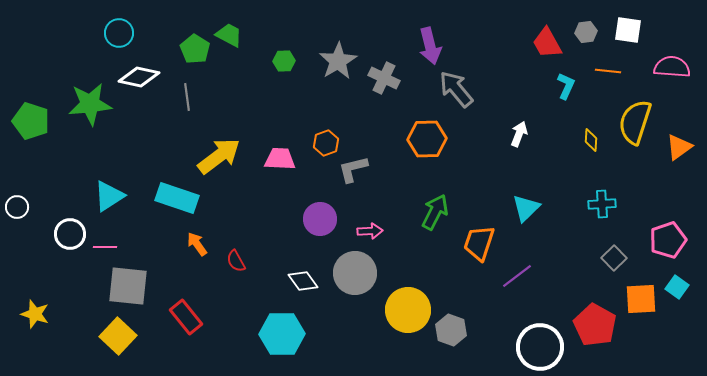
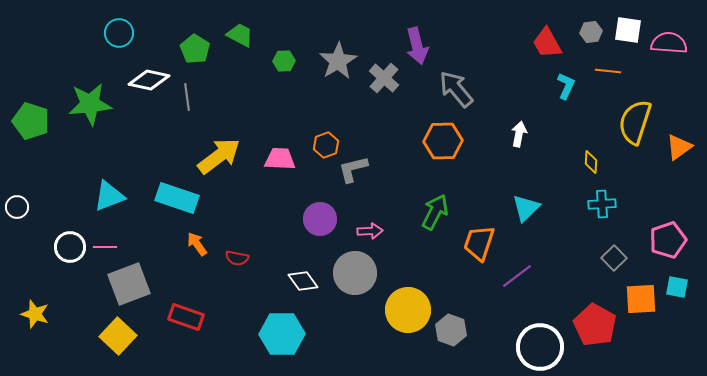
gray hexagon at (586, 32): moved 5 px right
green trapezoid at (229, 35): moved 11 px right
purple arrow at (430, 46): moved 13 px left
pink semicircle at (672, 67): moved 3 px left, 24 px up
white diamond at (139, 77): moved 10 px right, 3 px down
gray cross at (384, 78): rotated 16 degrees clockwise
white arrow at (519, 134): rotated 10 degrees counterclockwise
orange hexagon at (427, 139): moved 16 px right, 2 px down
yellow diamond at (591, 140): moved 22 px down
orange hexagon at (326, 143): moved 2 px down
cyan triangle at (109, 196): rotated 12 degrees clockwise
white circle at (70, 234): moved 13 px down
red semicircle at (236, 261): moved 1 px right, 3 px up; rotated 50 degrees counterclockwise
gray square at (128, 286): moved 1 px right, 2 px up; rotated 27 degrees counterclockwise
cyan square at (677, 287): rotated 25 degrees counterclockwise
red rectangle at (186, 317): rotated 32 degrees counterclockwise
